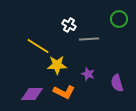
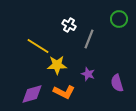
gray line: rotated 66 degrees counterclockwise
purple diamond: rotated 15 degrees counterclockwise
